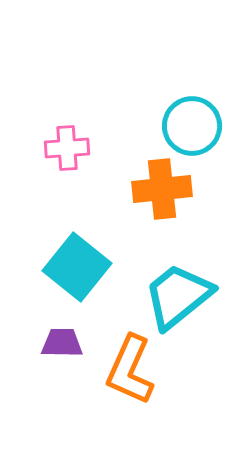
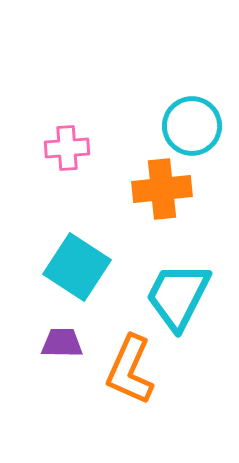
cyan square: rotated 6 degrees counterclockwise
cyan trapezoid: rotated 24 degrees counterclockwise
